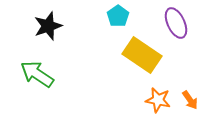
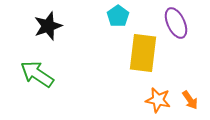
yellow rectangle: moved 1 px right, 2 px up; rotated 63 degrees clockwise
